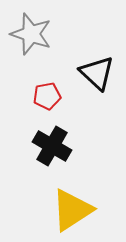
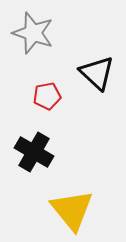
gray star: moved 2 px right, 1 px up
black cross: moved 18 px left, 6 px down
yellow triangle: rotated 36 degrees counterclockwise
